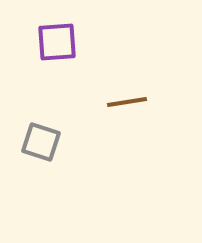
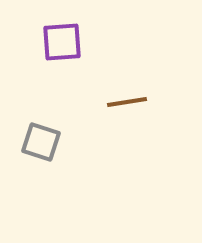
purple square: moved 5 px right
